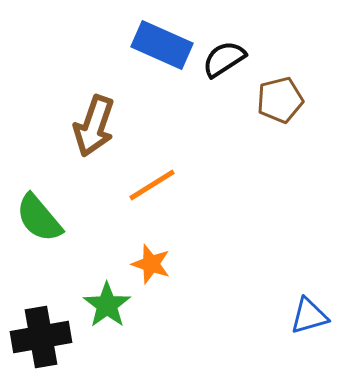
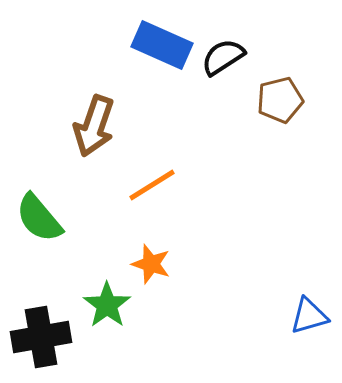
black semicircle: moved 1 px left, 2 px up
